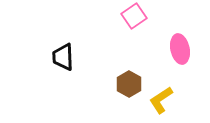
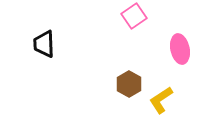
black trapezoid: moved 19 px left, 13 px up
